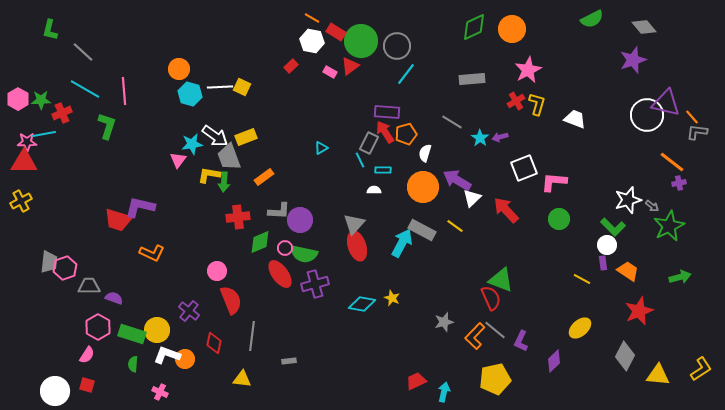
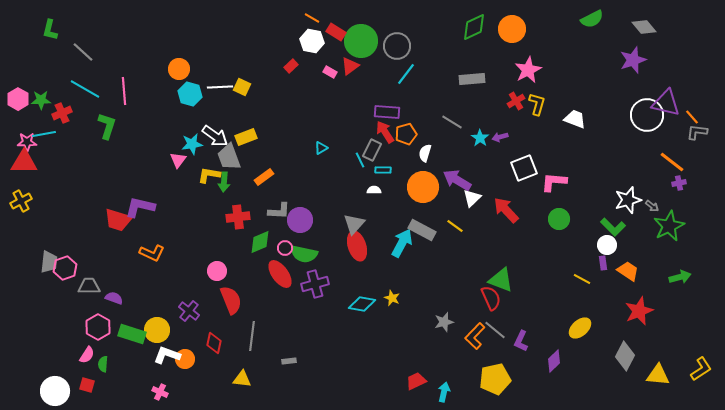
gray rectangle at (369, 143): moved 3 px right, 7 px down
green semicircle at (133, 364): moved 30 px left
